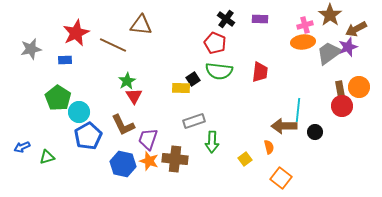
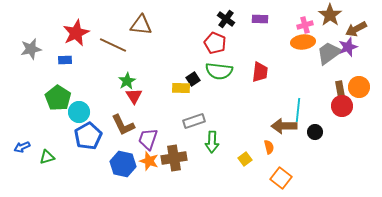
brown cross at (175, 159): moved 1 px left, 1 px up; rotated 15 degrees counterclockwise
